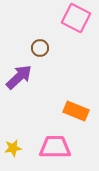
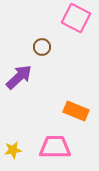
brown circle: moved 2 px right, 1 px up
yellow star: moved 2 px down
